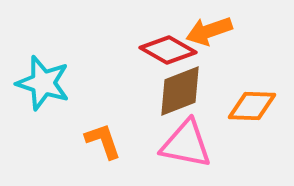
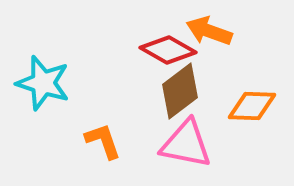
orange arrow: rotated 39 degrees clockwise
brown diamond: rotated 16 degrees counterclockwise
